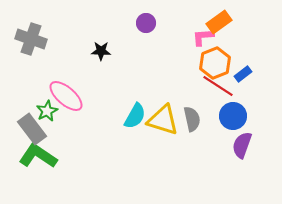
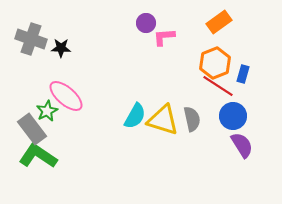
pink L-shape: moved 39 px left
black star: moved 40 px left, 3 px up
blue rectangle: rotated 36 degrees counterclockwise
purple semicircle: rotated 128 degrees clockwise
